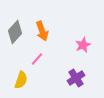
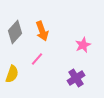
yellow semicircle: moved 9 px left, 6 px up
